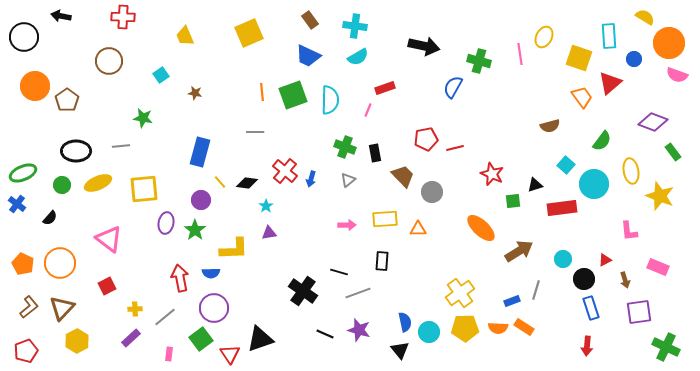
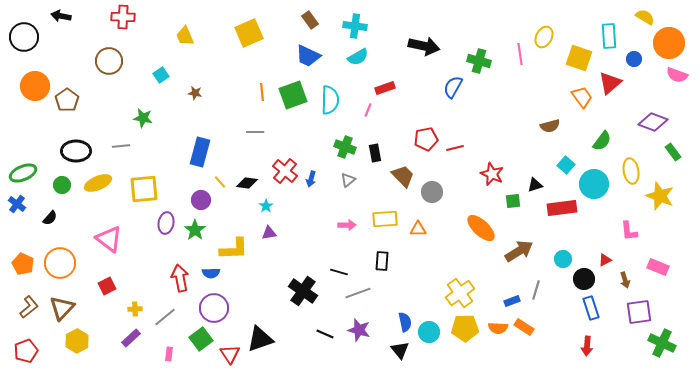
green cross at (666, 347): moved 4 px left, 4 px up
